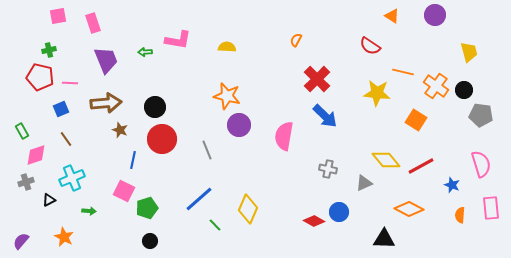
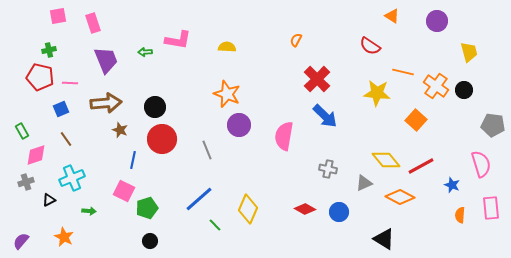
purple circle at (435, 15): moved 2 px right, 6 px down
orange star at (227, 96): moved 2 px up; rotated 8 degrees clockwise
gray pentagon at (481, 115): moved 12 px right, 10 px down
orange square at (416, 120): rotated 10 degrees clockwise
orange diamond at (409, 209): moved 9 px left, 12 px up
red diamond at (314, 221): moved 9 px left, 12 px up
black triangle at (384, 239): rotated 30 degrees clockwise
